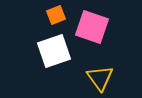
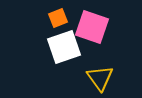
orange square: moved 2 px right, 3 px down
white square: moved 10 px right, 4 px up
